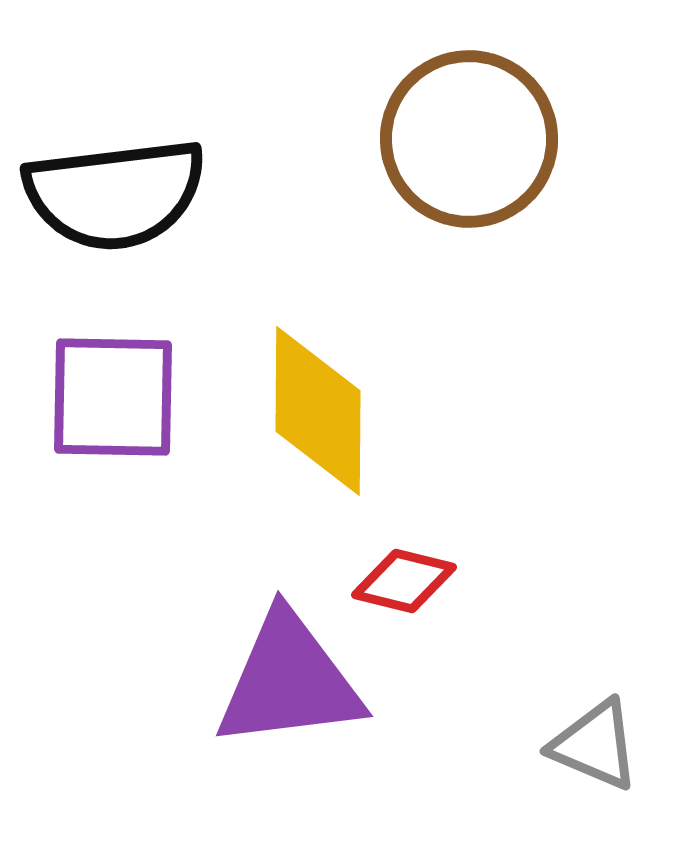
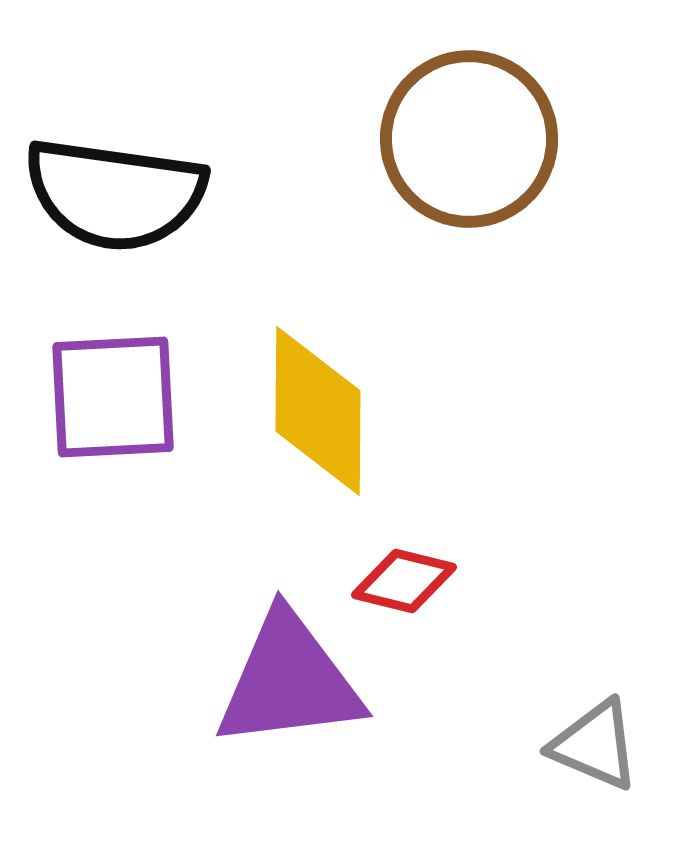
black semicircle: rotated 15 degrees clockwise
purple square: rotated 4 degrees counterclockwise
